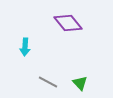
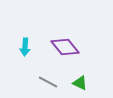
purple diamond: moved 3 px left, 24 px down
green triangle: rotated 21 degrees counterclockwise
